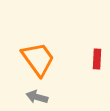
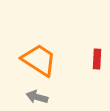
orange trapezoid: moved 1 px right, 1 px down; rotated 21 degrees counterclockwise
